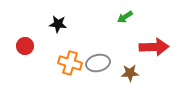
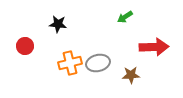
orange cross: rotated 30 degrees counterclockwise
brown star: moved 1 px right, 2 px down
